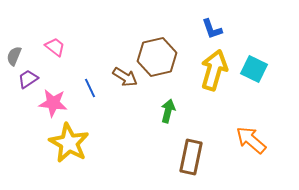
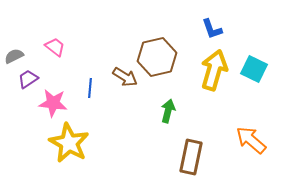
gray semicircle: rotated 42 degrees clockwise
blue line: rotated 30 degrees clockwise
